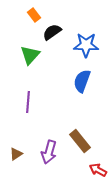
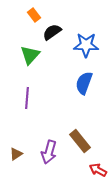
blue semicircle: moved 2 px right, 2 px down
purple line: moved 1 px left, 4 px up
